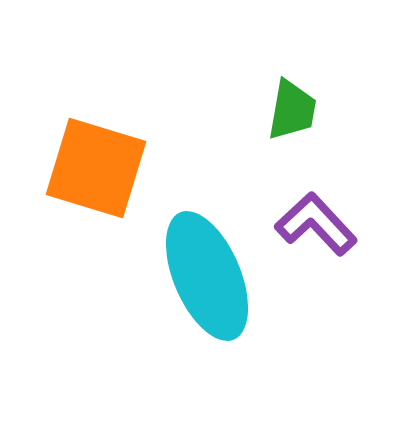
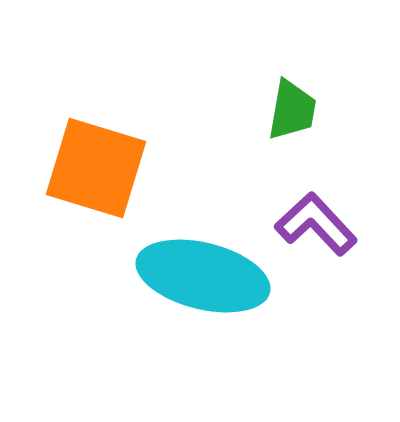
cyan ellipse: moved 4 px left; rotated 53 degrees counterclockwise
